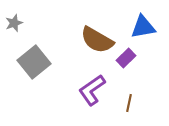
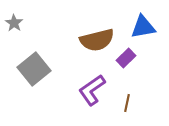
gray star: rotated 18 degrees counterclockwise
brown semicircle: rotated 44 degrees counterclockwise
gray square: moved 7 px down
brown line: moved 2 px left
